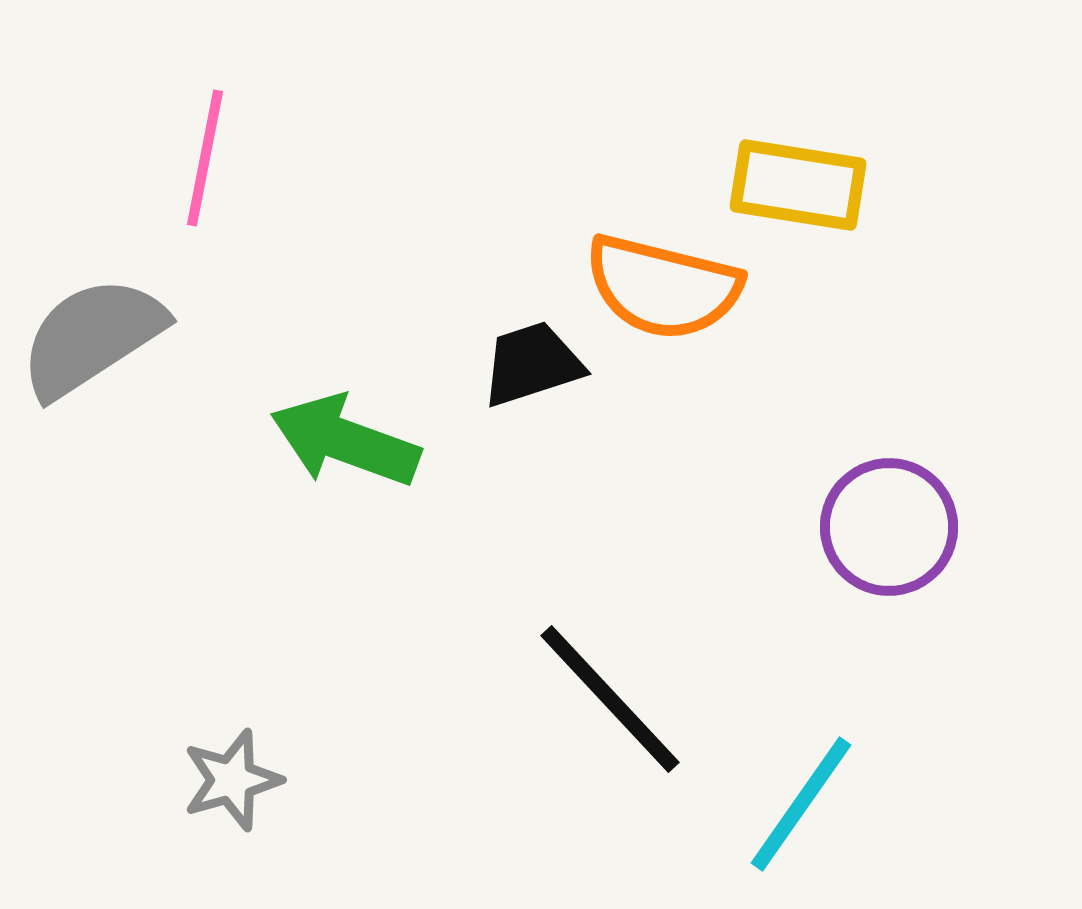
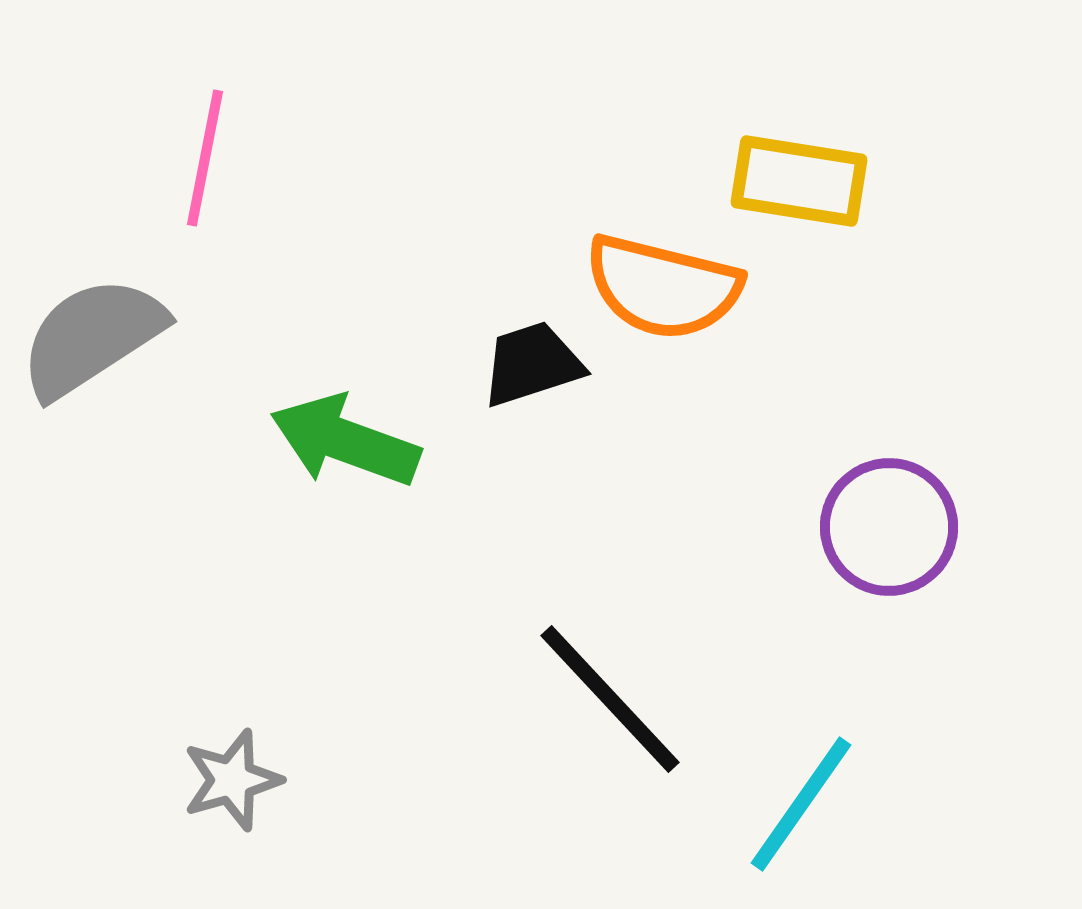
yellow rectangle: moved 1 px right, 4 px up
